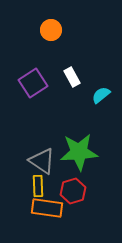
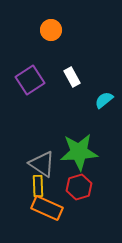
purple square: moved 3 px left, 3 px up
cyan semicircle: moved 3 px right, 5 px down
gray triangle: moved 3 px down
red hexagon: moved 6 px right, 4 px up
orange rectangle: rotated 16 degrees clockwise
